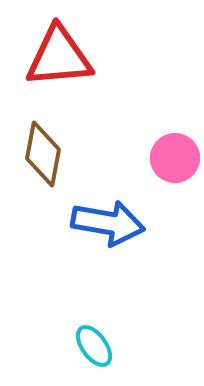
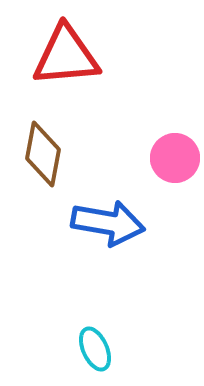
red triangle: moved 7 px right, 1 px up
cyan ellipse: moved 1 px right, 3 px down; rotated 12 degrees clockwise
